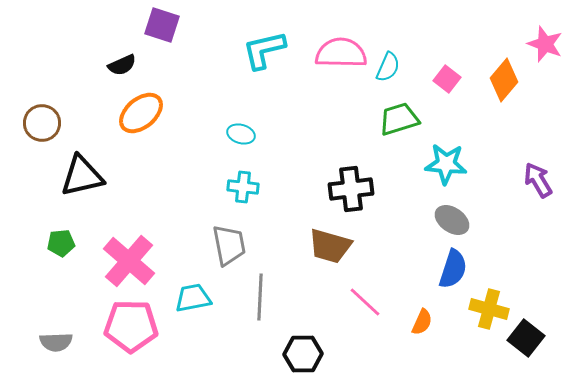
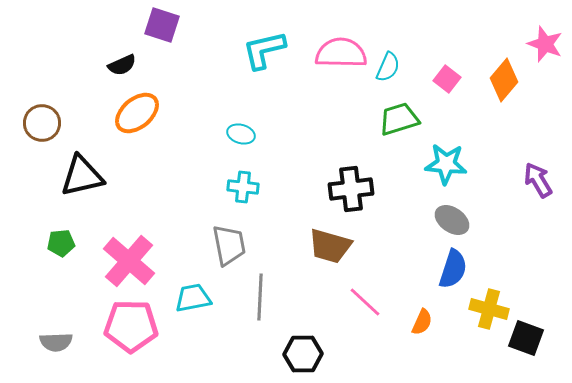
orange ellipse: moved 4 px left
black square: rotated 18 degrees counterclockwise
